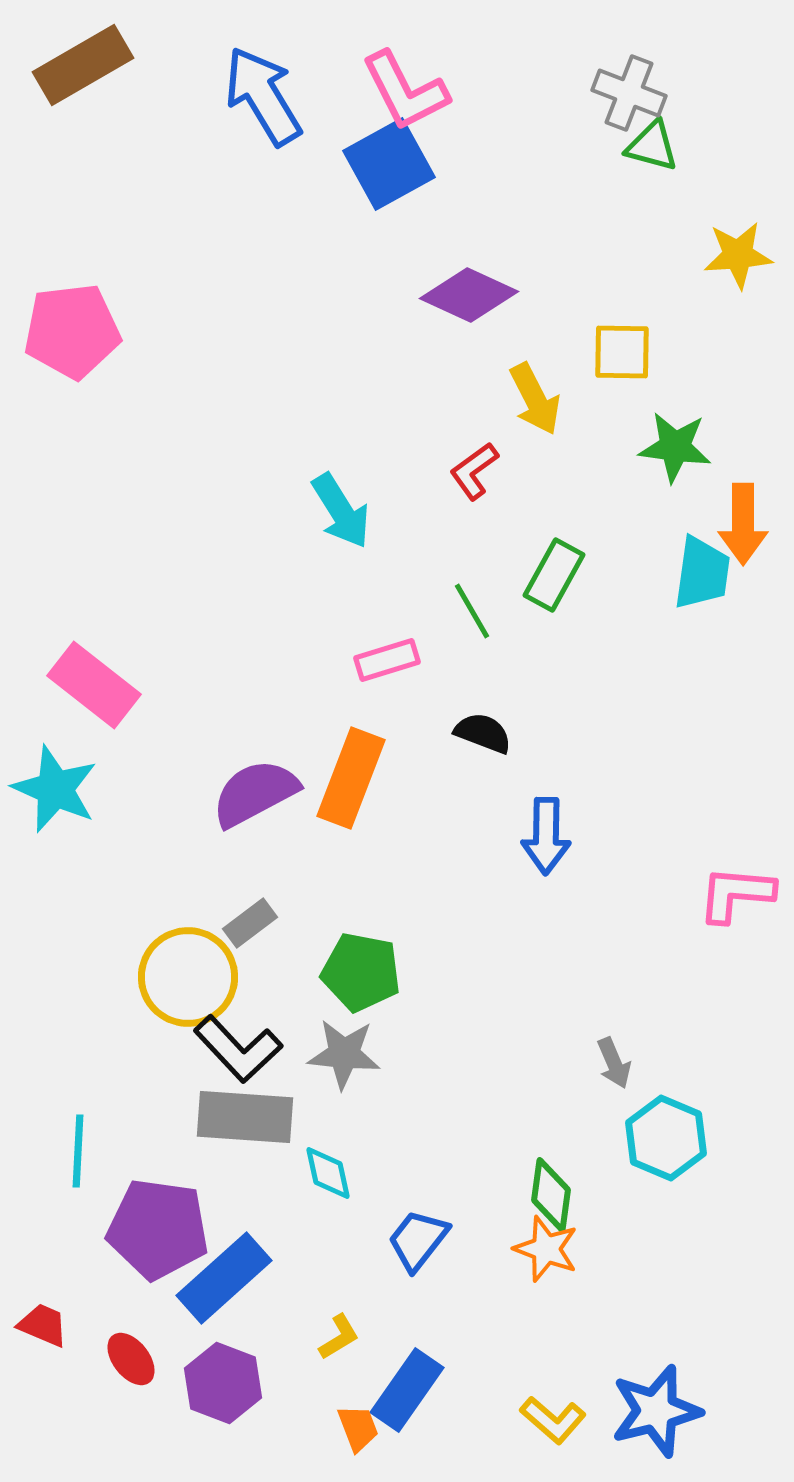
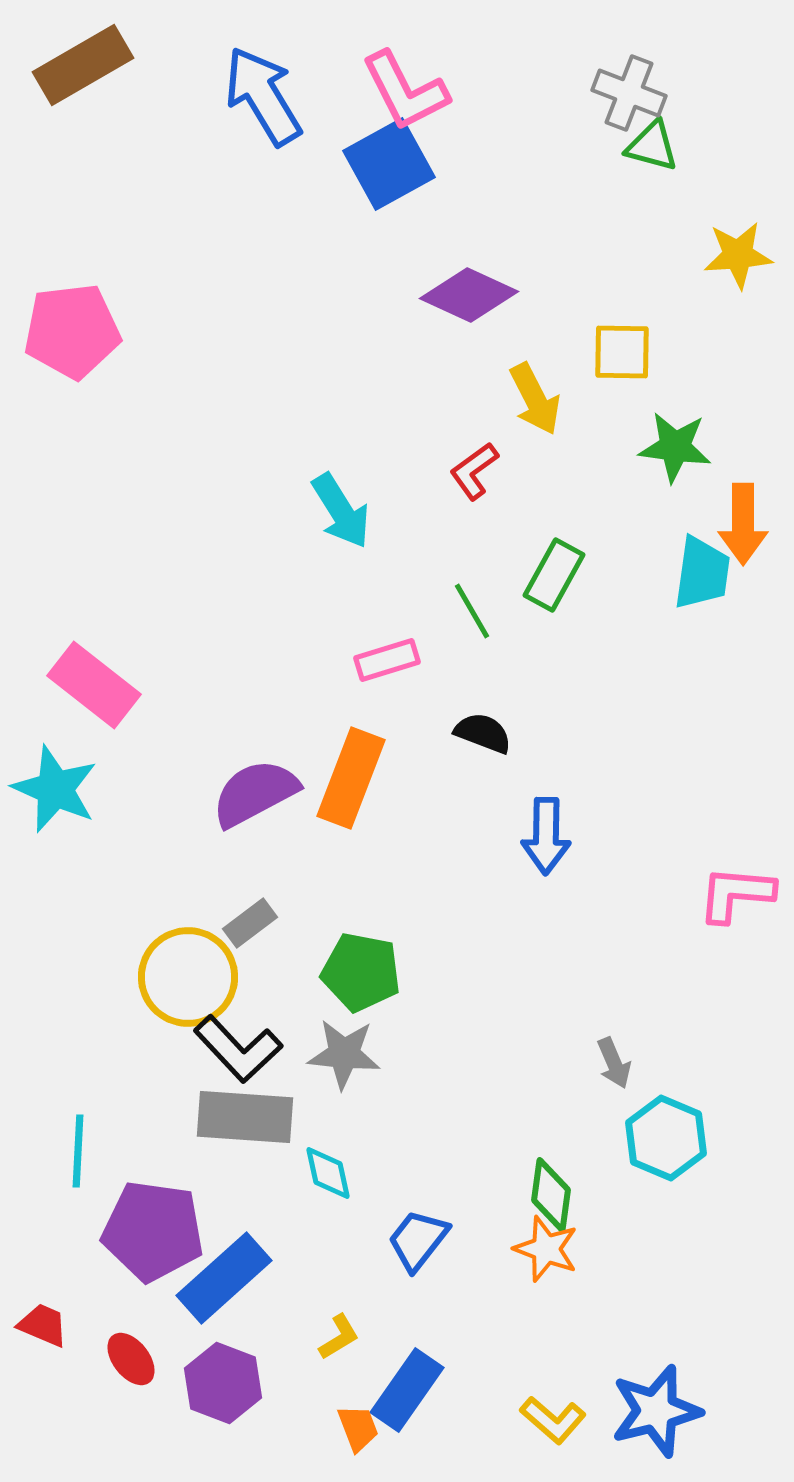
purple pentagon at (158, 1229): moved 5 px left, 2 px down
